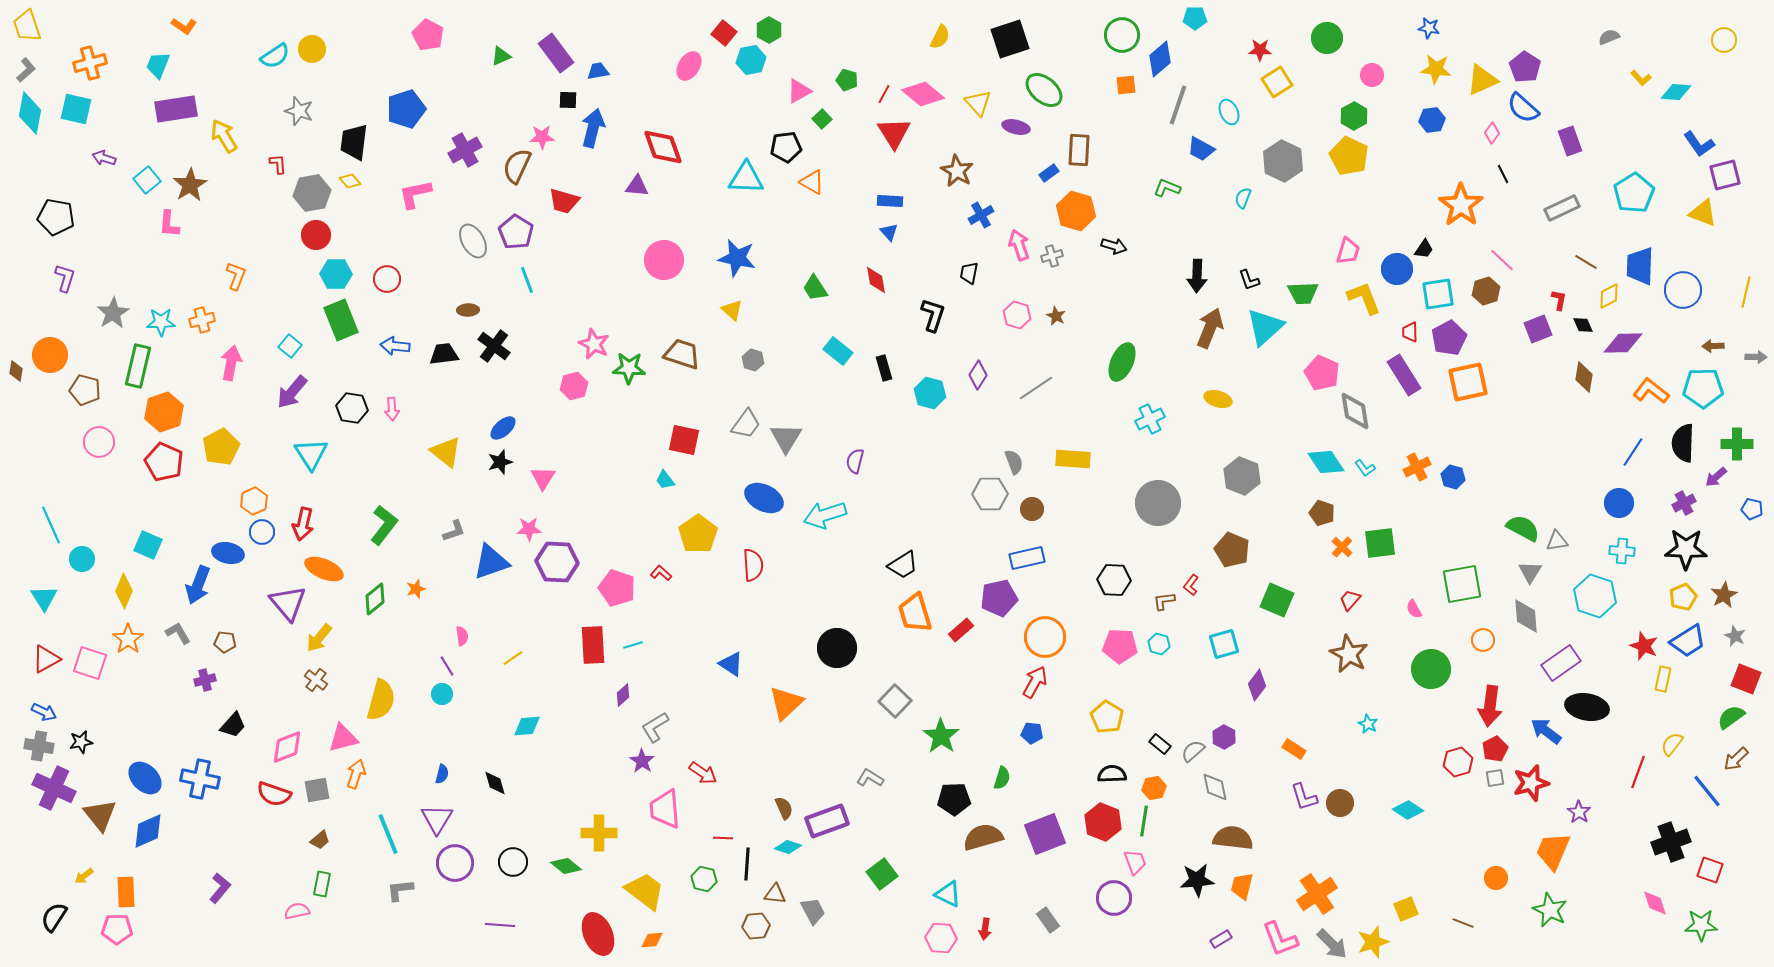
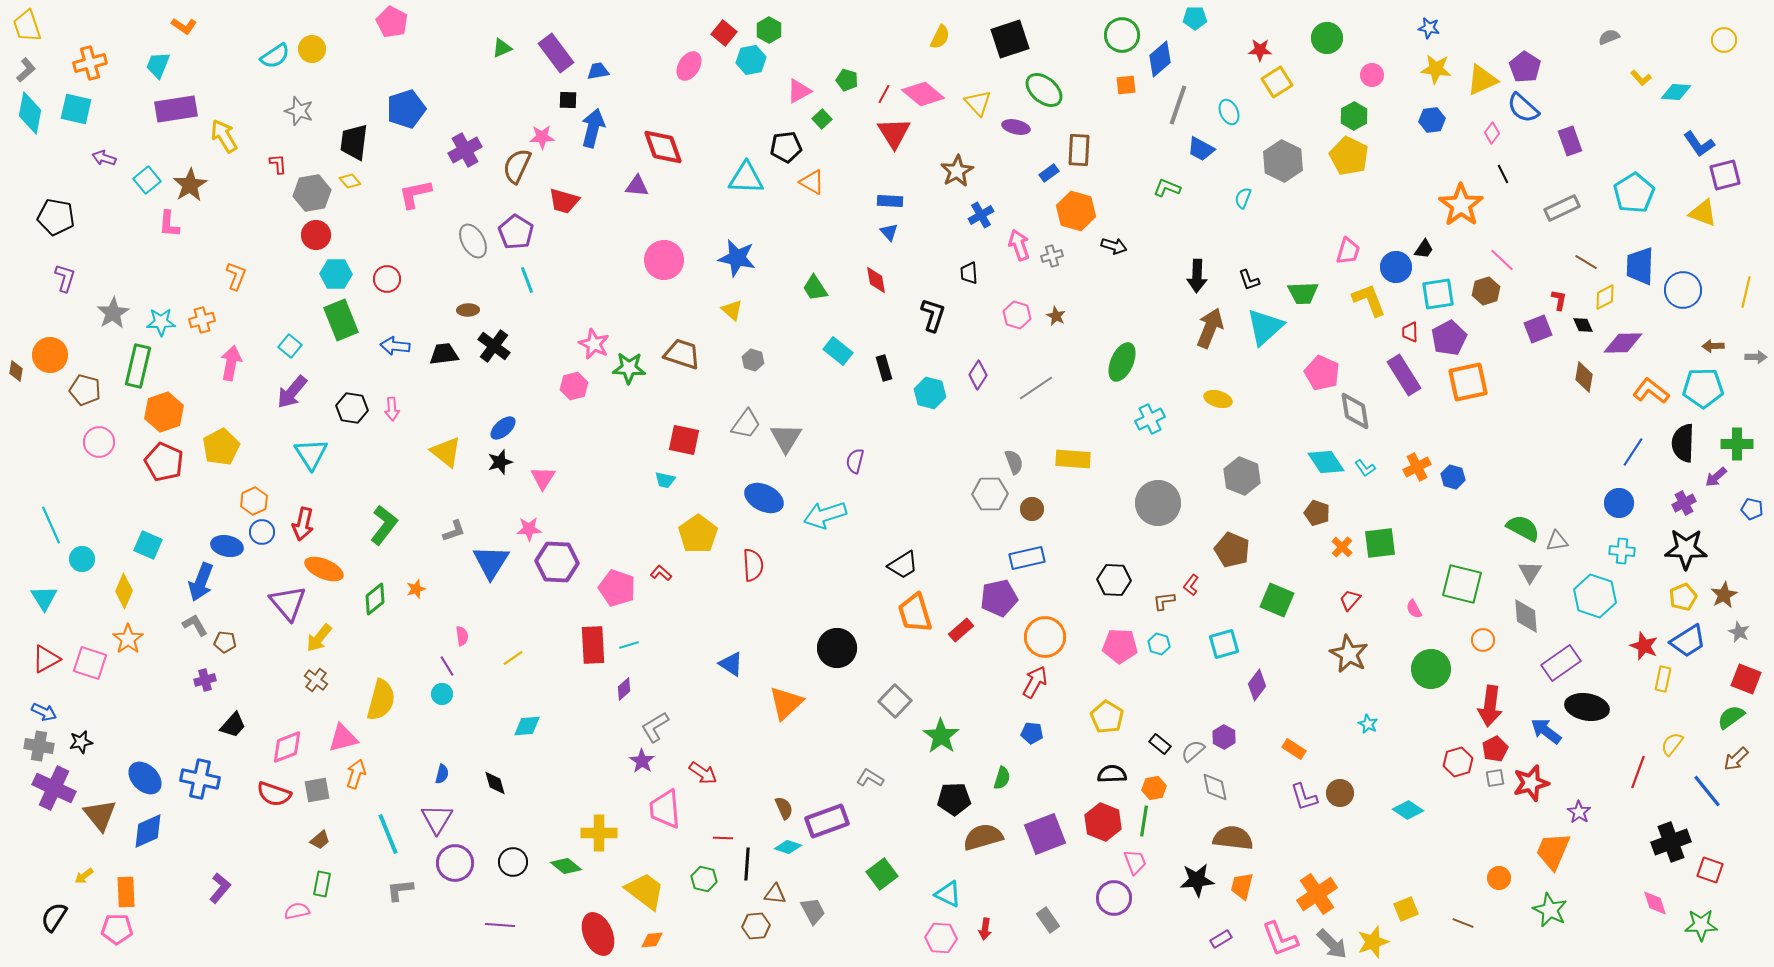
pink pentagon at (428, 35): moved 36 px left, 13 px up
green triangle at (501, 56): moved 1 px right, 8 px up
brown star at (957, 171): rotated 12 degrees clockwise
blue circle at (1397, 269): moved 1 px left, 2 px up
black trapezoid at (969, 273): rotated 15 degrees counterclockwise
yellow diamond at (1609, 296): moved 4 px left, 1 px down
yellow L-shape at (1364, 298): moved 5 px right, 2 px down
cyan trapezoid at (665, 480): rotated 40 degrees counterclockwise
brown pentagon at (1322, 513): moved 5 px left
blue ellipse at (228, 553): moved 1 px left, 7 px up
blue triangle at (491, 562): rotated 39 degrees counterclockwise
green square at (1462, 584): rotated 24 degrees clockwise
blue arrow at (198, 585): moved 3 px right, 3 px up
gray L-shape at (178, 633): moved 17 px right, 8 px up
gray star at (1735, 636): moved 4 px right, 4 px up
cyan line at (633, 645): moved 4 px left
purple diamond at (623, 695): moved 1 px right, 6 px up
brown circle at (1340, 803): moved 10 px up
orange circle at (1496, 878): moved 3 px right
